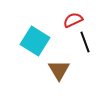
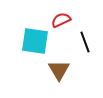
red semicircle: moved 12 px left
cyan square: rotated 24 degrees counterclockwise
